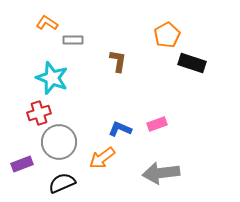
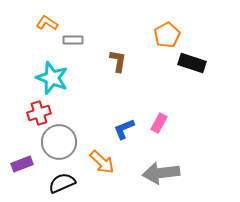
pink rectangle: moved 2 px right, 1 px up; rotated 42 degrees counterclockwise
blue L-shape: moved 4 px right; rotated 45 degrees counterclockwise
orange arrow: moved 4 px down; rotated 100 degrees counterclockwise
